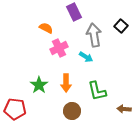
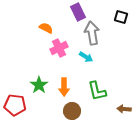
purple rectangle: moved 4 px right
black square: moved 9 px up; rotated 24 degrees counterclockwise
gray arrow: moved 2 px left, 2 px up
orange arrow: moved 2 px left, 4 px down
red pentagon: moved 4 px up
